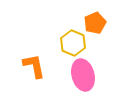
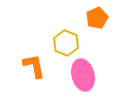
orange pentagon: moved 2 px right, 5 px up
yellow hexagon: moved 7 px left
